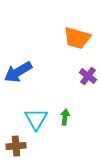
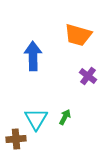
orange trapezoid: moved 1 px right, 3 px up
blue arrow: moved 15 px right, 16 px up; rotated 120 degrees clockwise
green arrow: rotated 21 degrees clockwise
brown cross: moved 7 px up
